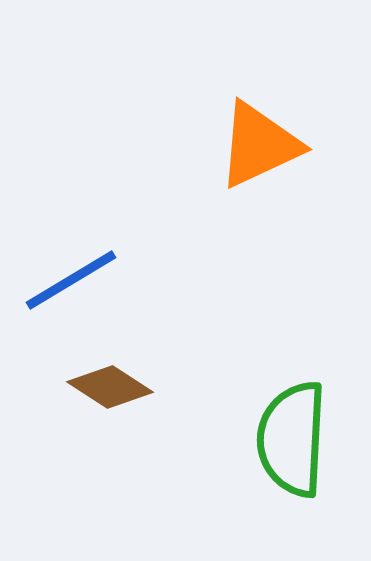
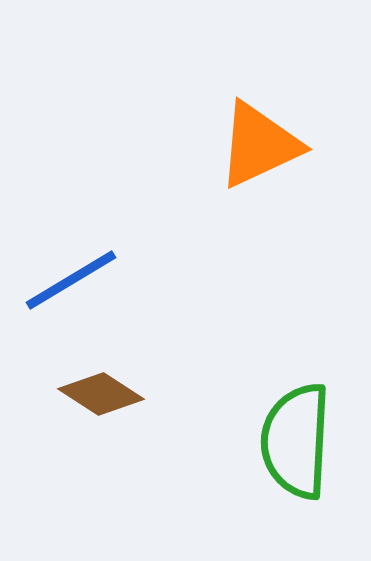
brown diamond: moved 9 px left, 7 px down
green semicircle: moved 4 px right, 2 px down
